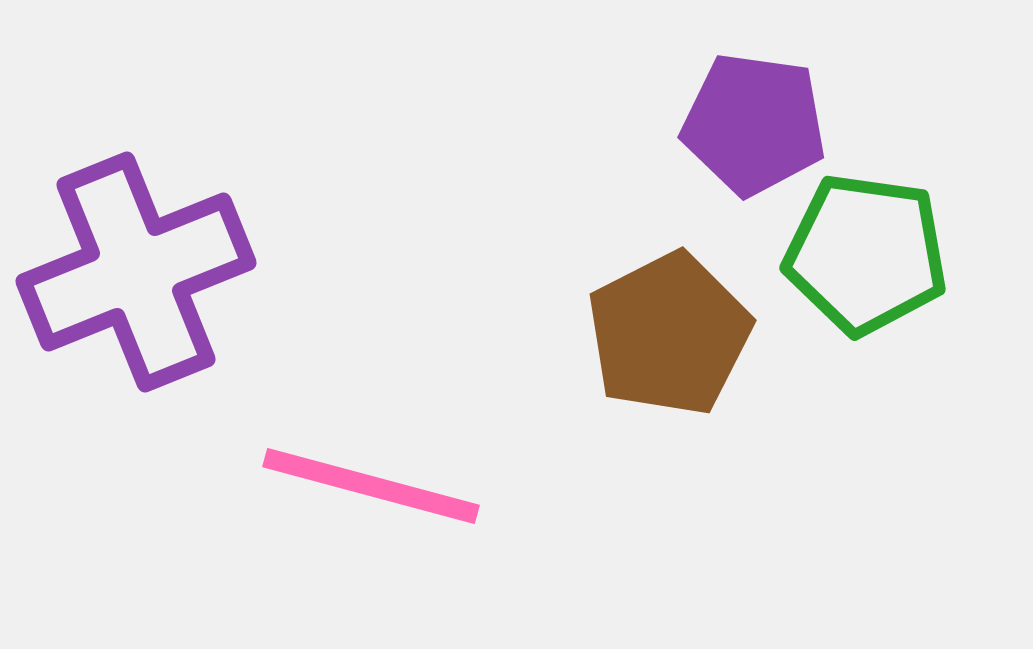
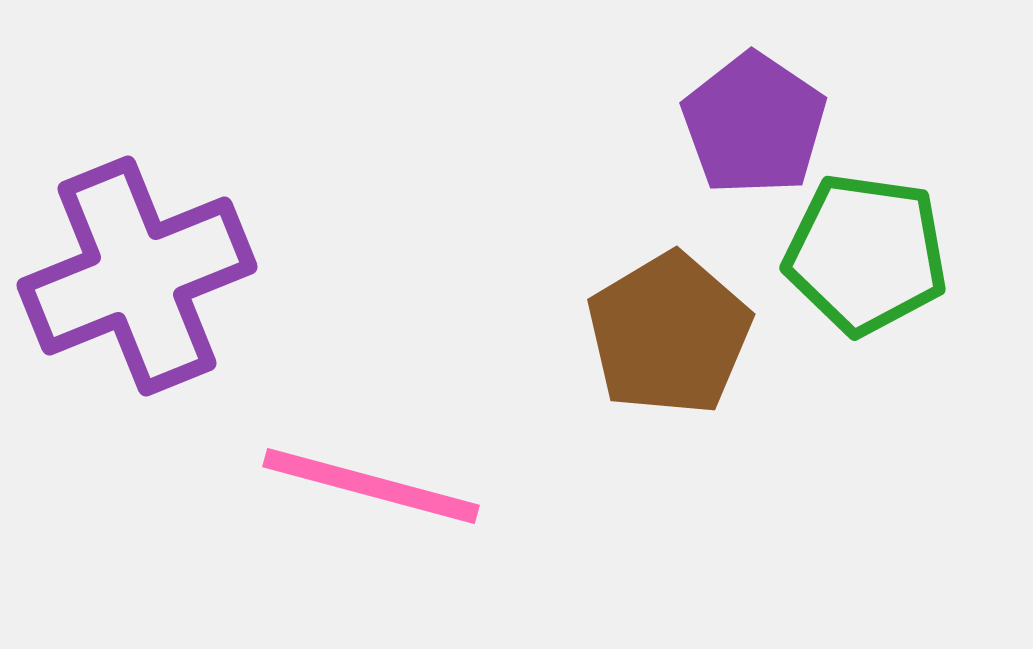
purple pentagon: rotated 26 degrees clockwise
purple cross: moved 1 px right, 4 px down
brown pentagon: rotated 4 degrees counterclockwise
